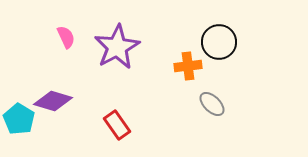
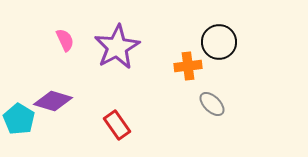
pink semicircle: moved 1 px left, 3 px down
